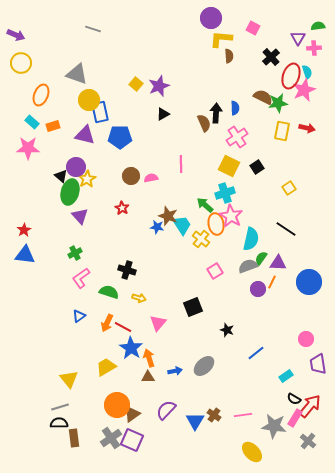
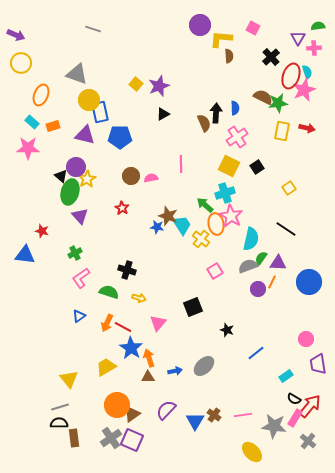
purple circle at (211, 18): moved 11 px left, 7 px down
red star at (24, 230): moved 18 px right, 1 px down; rotated 24 degrees counterclockwise
